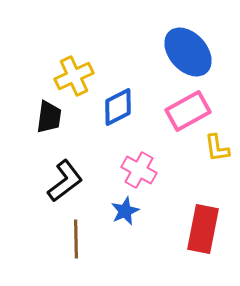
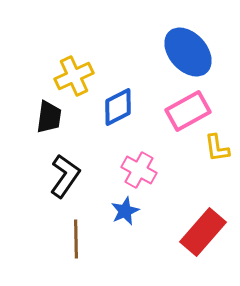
black L-shape: moved 5 px up; rotated 18 degrees counterclockwise
red rectangle: moved 3 px down; rotated 30 degrees clockwise
